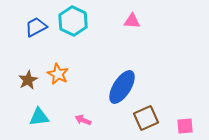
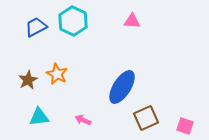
orange star: moved 1 px left
pink square: rotated 24 degrees clockwise
